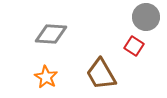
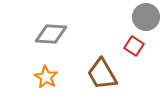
brown trapezoid: moved 1 px right
